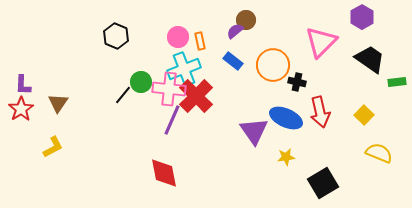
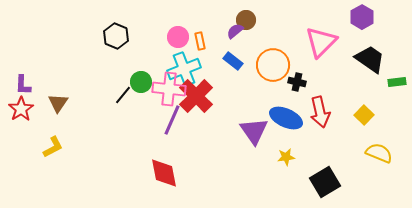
black square: moved 2 px right, 1 px up
